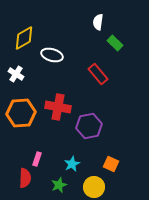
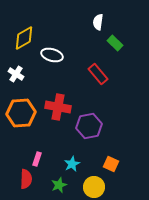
red semicircle: moved 1 px right, 1 px down
